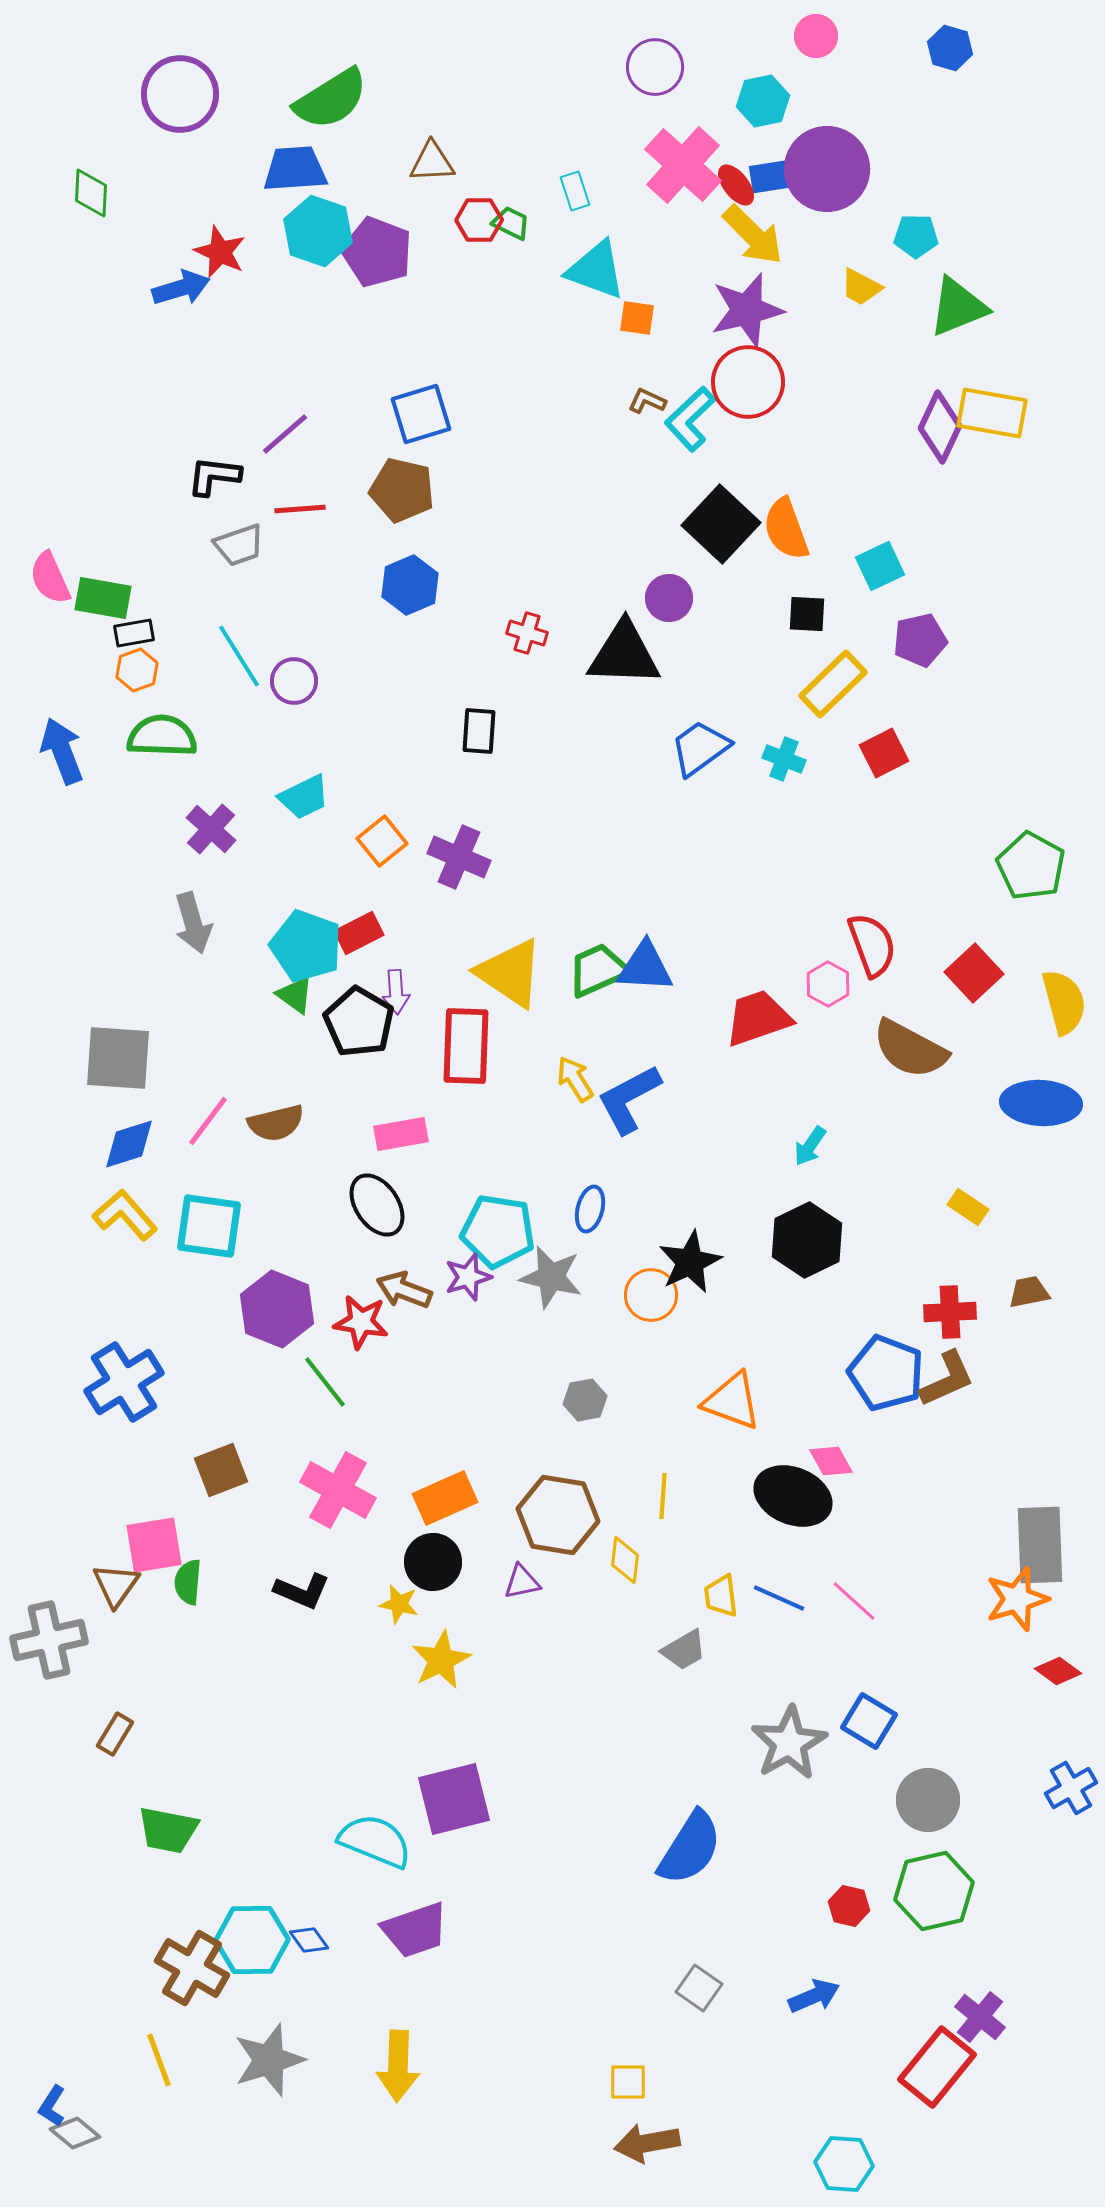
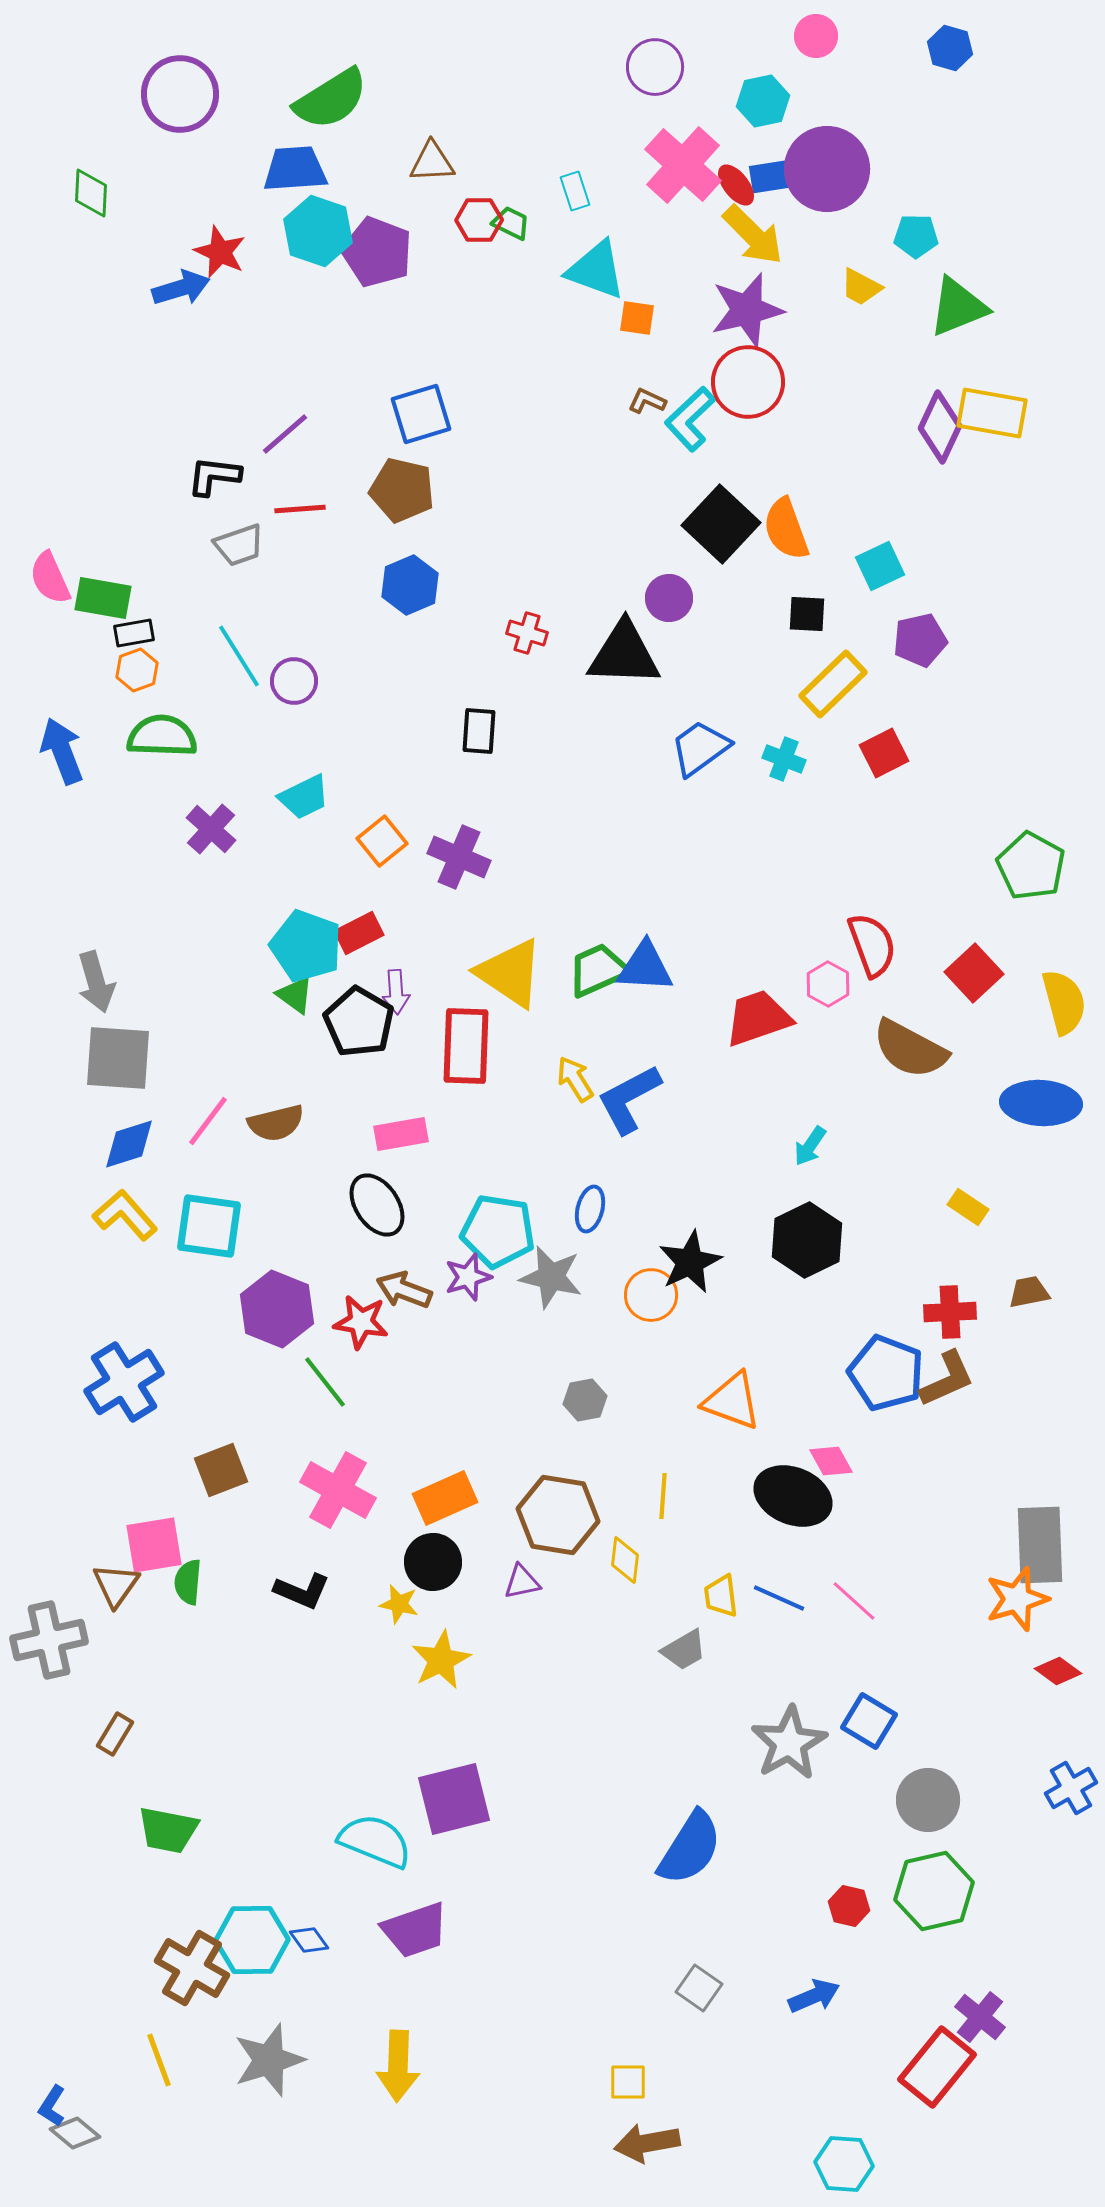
gray arrow at (193, 923): moved 97 px left, 59 px down
